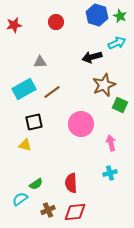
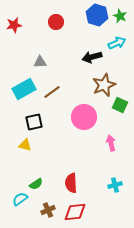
pink circle: moved 3 px right, 7 px up
cyan cross: moved 5 px right, 12 px down
